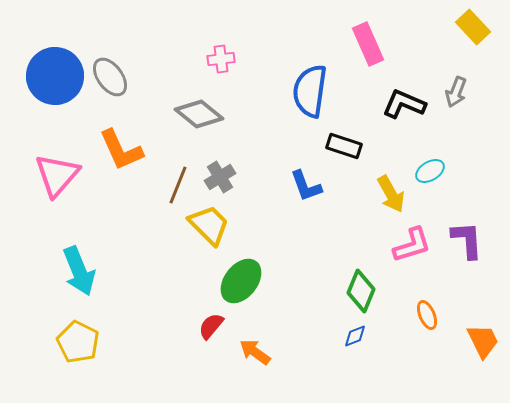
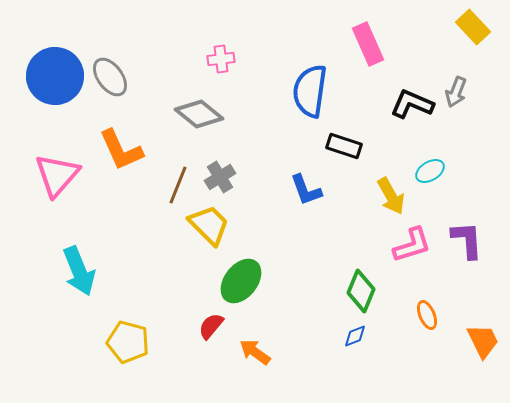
black L-shape: moved 8 px right
blue L-shape: moved 4 px down
yellow arrow: moved 2 px down
yellow pentagon: moved 50 px right; rotated 12 degrees counterclockwise
